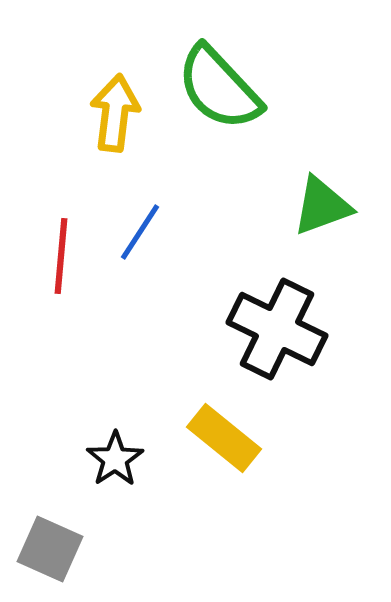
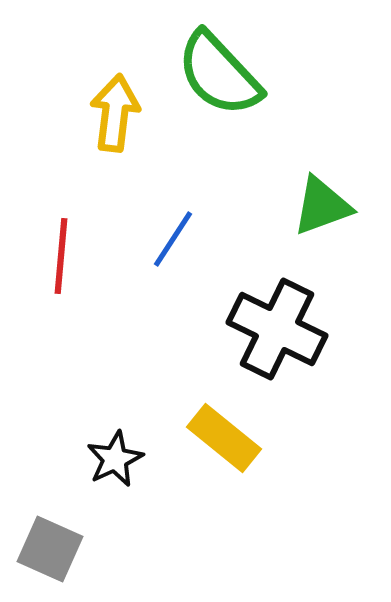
green semicircle: moved 14 px up
blue line: moved 33 px right, 7 px down
black star: rotated 8 degrees clockwise
